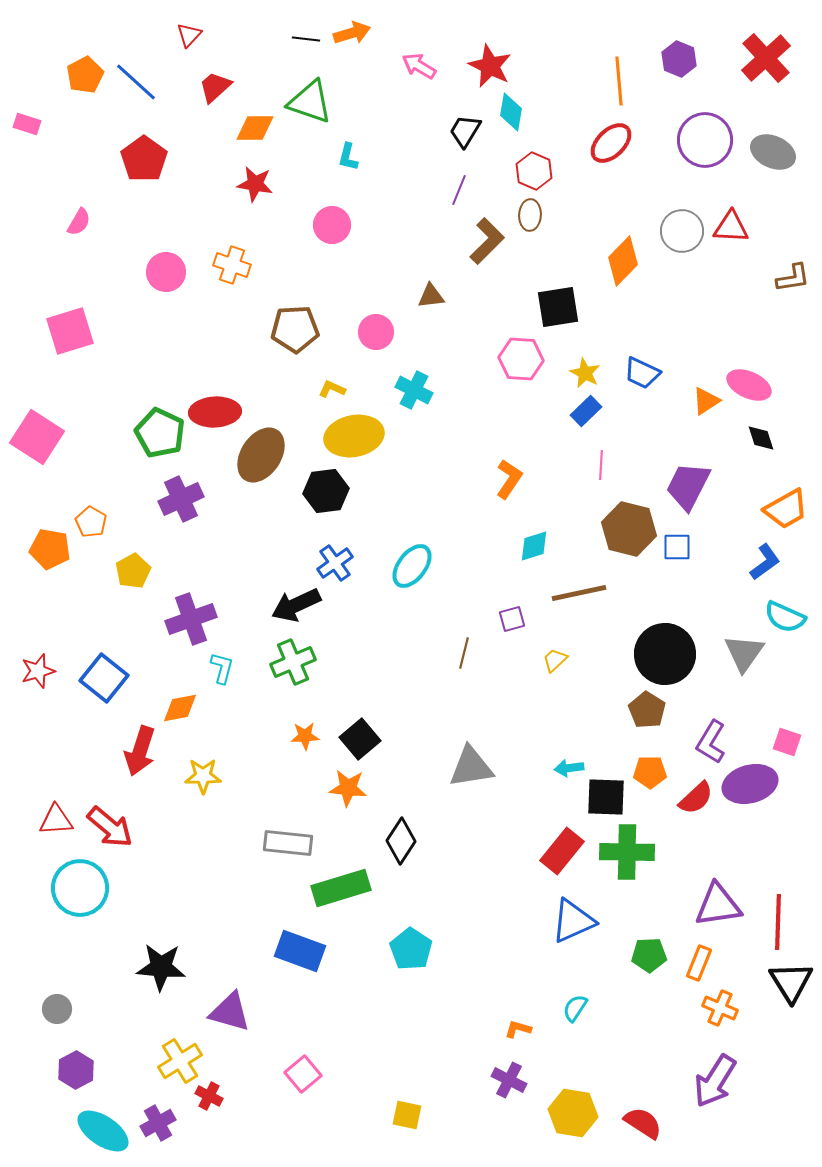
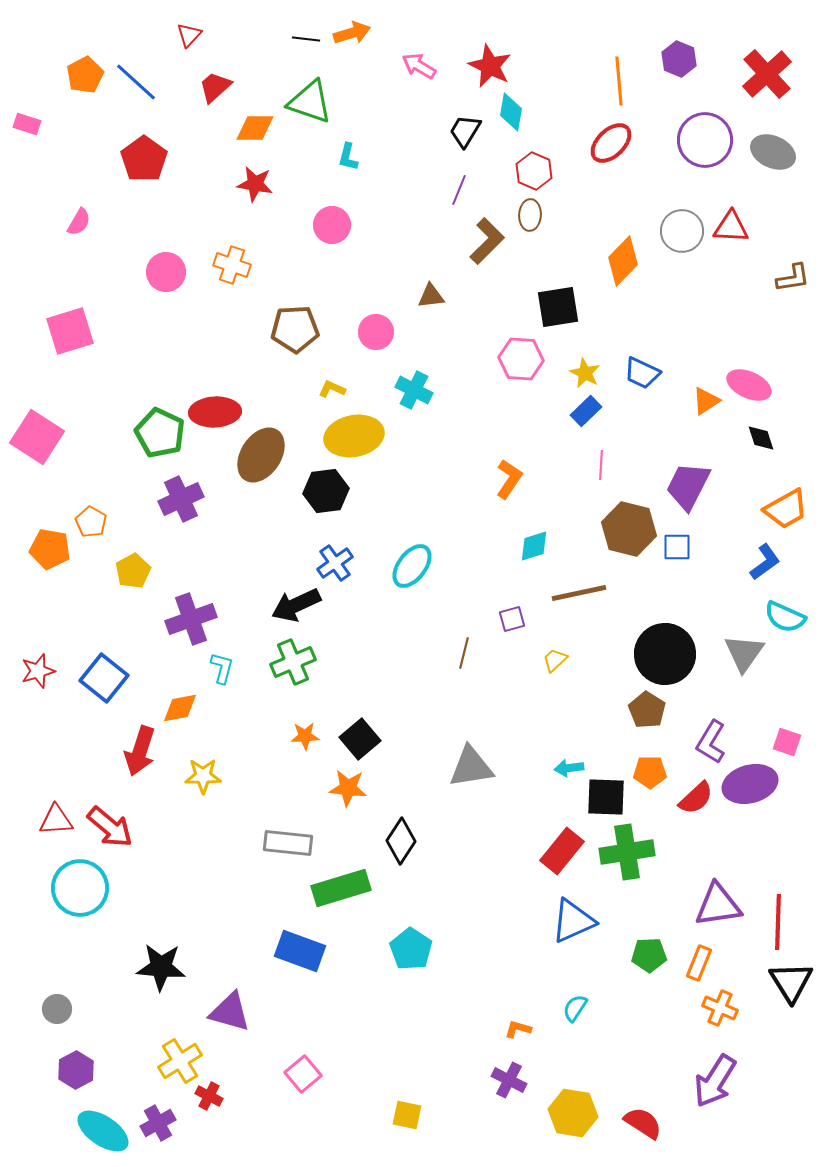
red cross at (766, 58): moved 1 px right, 16 px down
green cross at (627, 852): rotated 10 degrees counterclockwise
